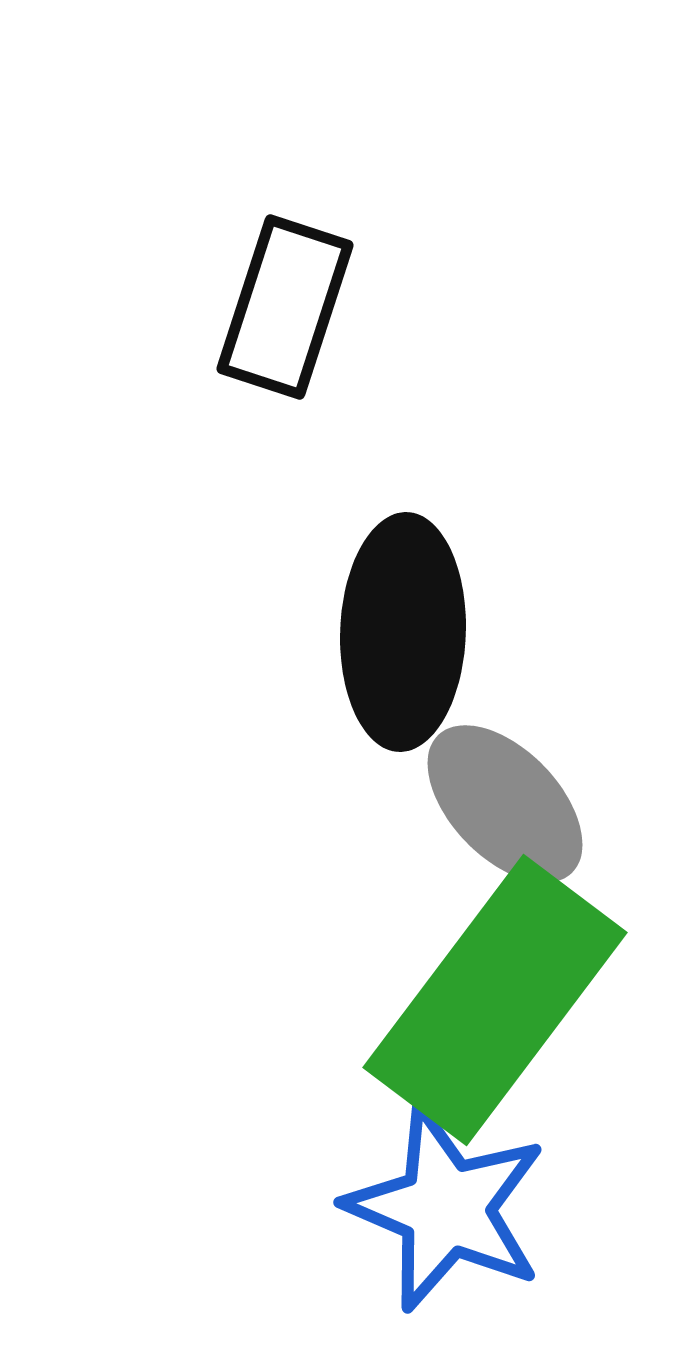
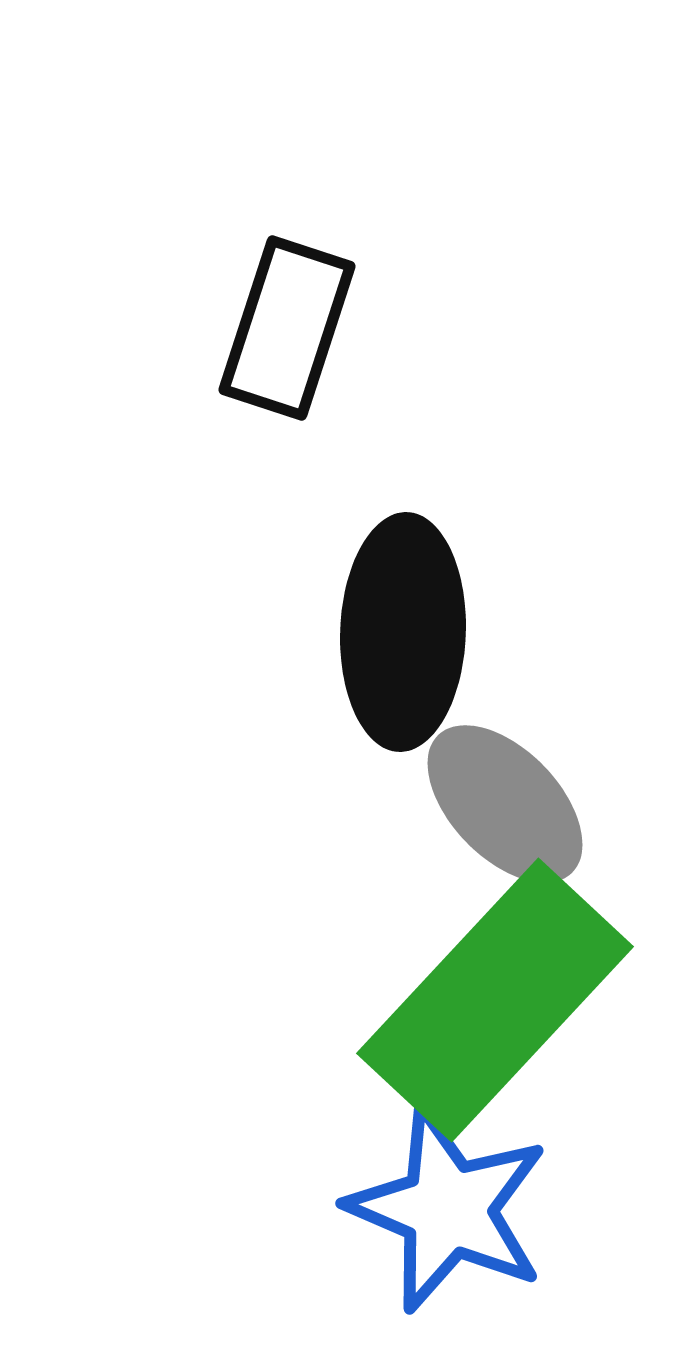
black rectangle: moved 2 px right, 21 px down
green rectangle: rotated 6 degrees clockwise
blue star: moved 2 px right, 1 px down
